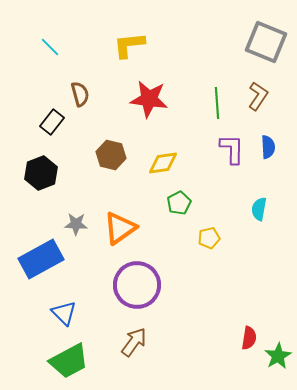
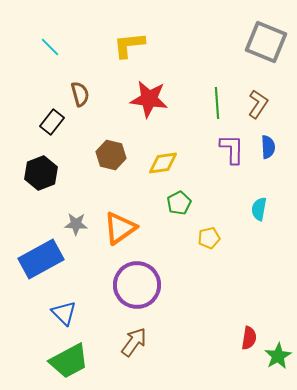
brown L-shape: moved 8 px down
